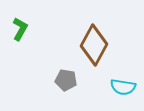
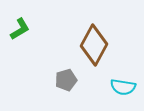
green L-shape: rotated 30 degrees clockwise
gray pentagon: rotated 25 degrees counterclockwise
